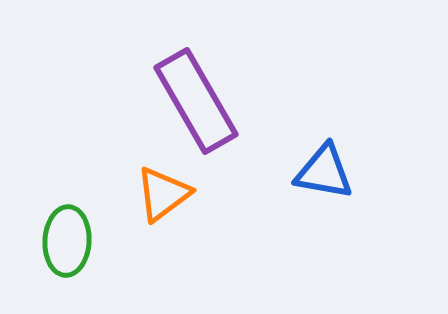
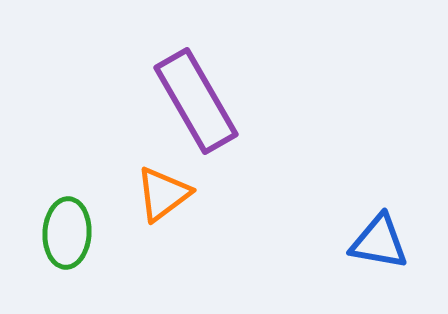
blue triangle: moved 55 px right, 70 px down
green ellipse: moved 8 px up
